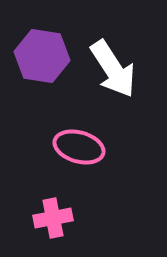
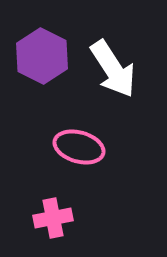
purple hexagon: rotated 18 degrees clockwise
